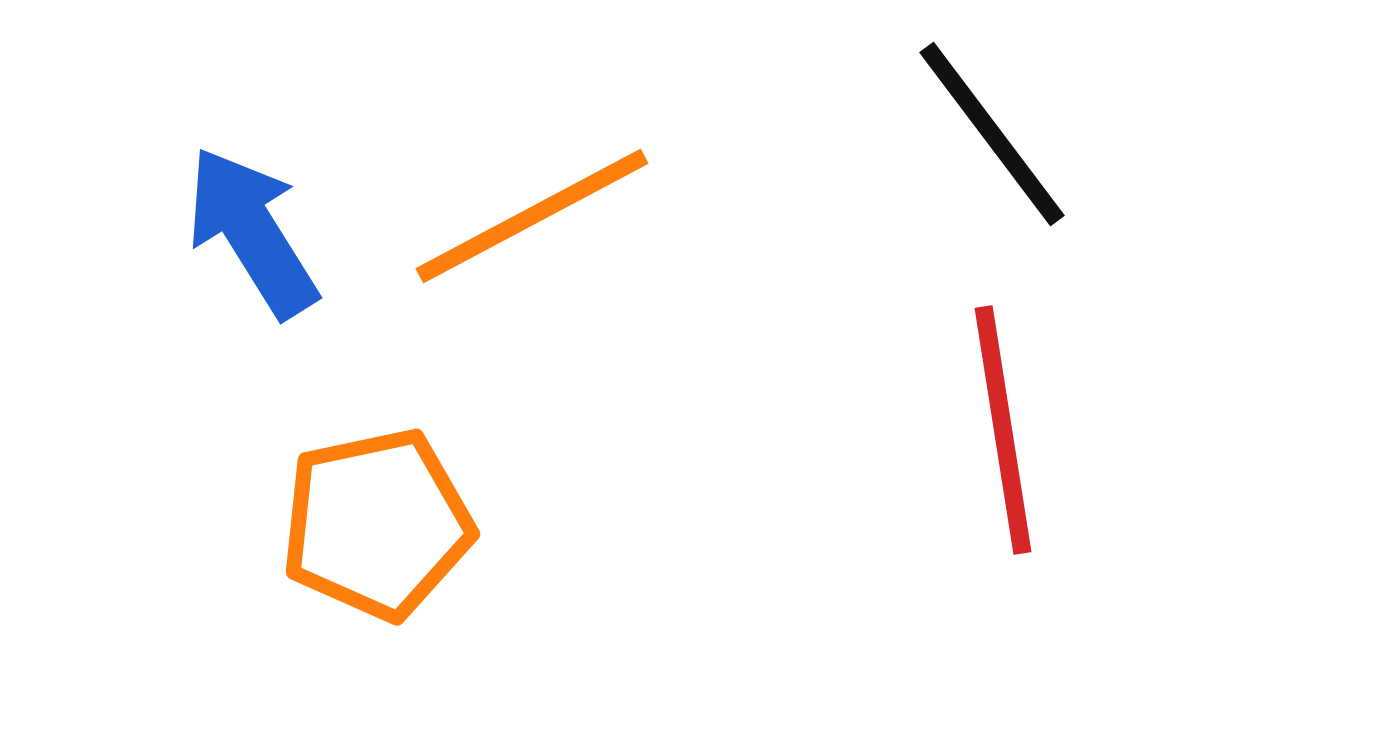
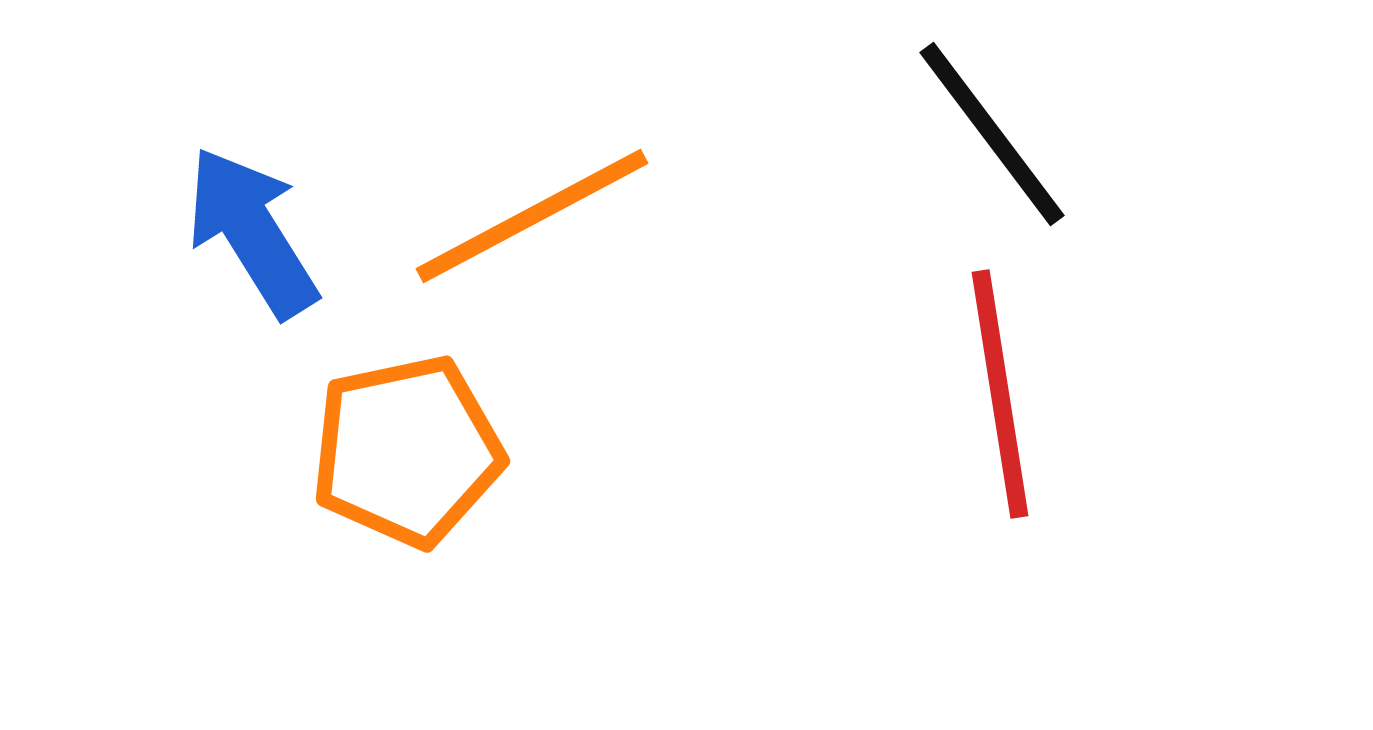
red line: moved 3 px left, 36 px up
orange pentagon: moved 30 px right, 73 px up
